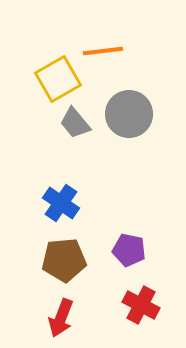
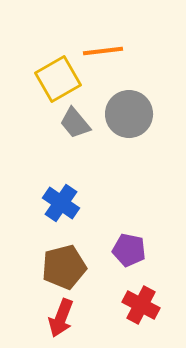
brown pentagon: moved 7 px down; rotated 9 degrees counterclockwise
